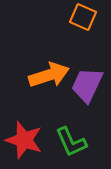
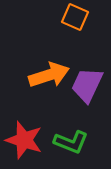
orange square: moved 8 px left
green L-shape: rotated 44 degrees counterclockwise
